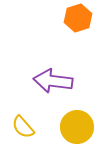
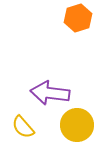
purple arrow: moved 3 px left, 12 px down
yellow circle: moved 2 px up
